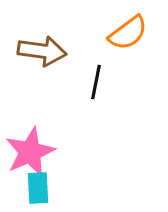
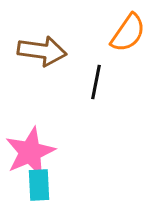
orange semicircle: rotated 18 degrees counterclockwise
cyan rectangle: moved 1 px right, 3 px up
